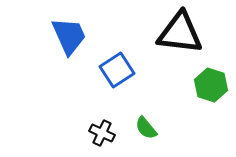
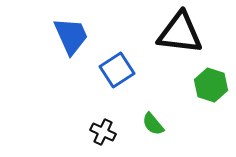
blue trapezoid: moved 2 px right
green semicircle: moved 7 px right, 4 px up
black cross: moved 1 px right, 1 px up
